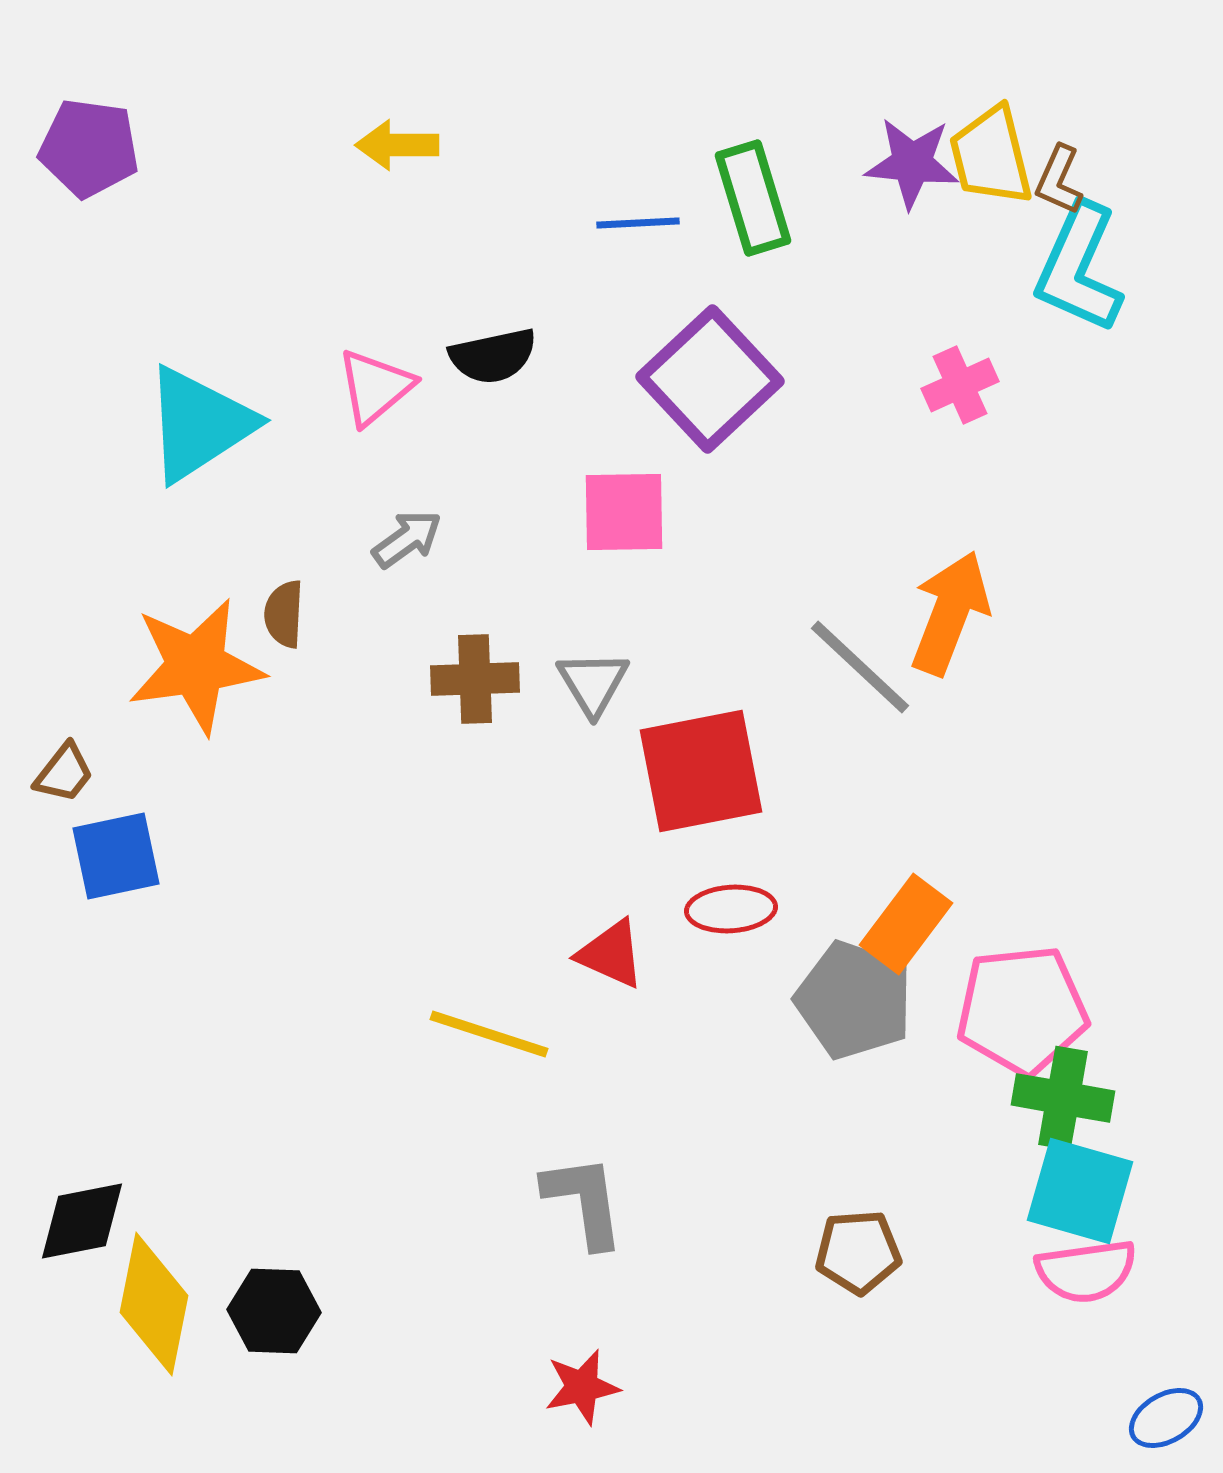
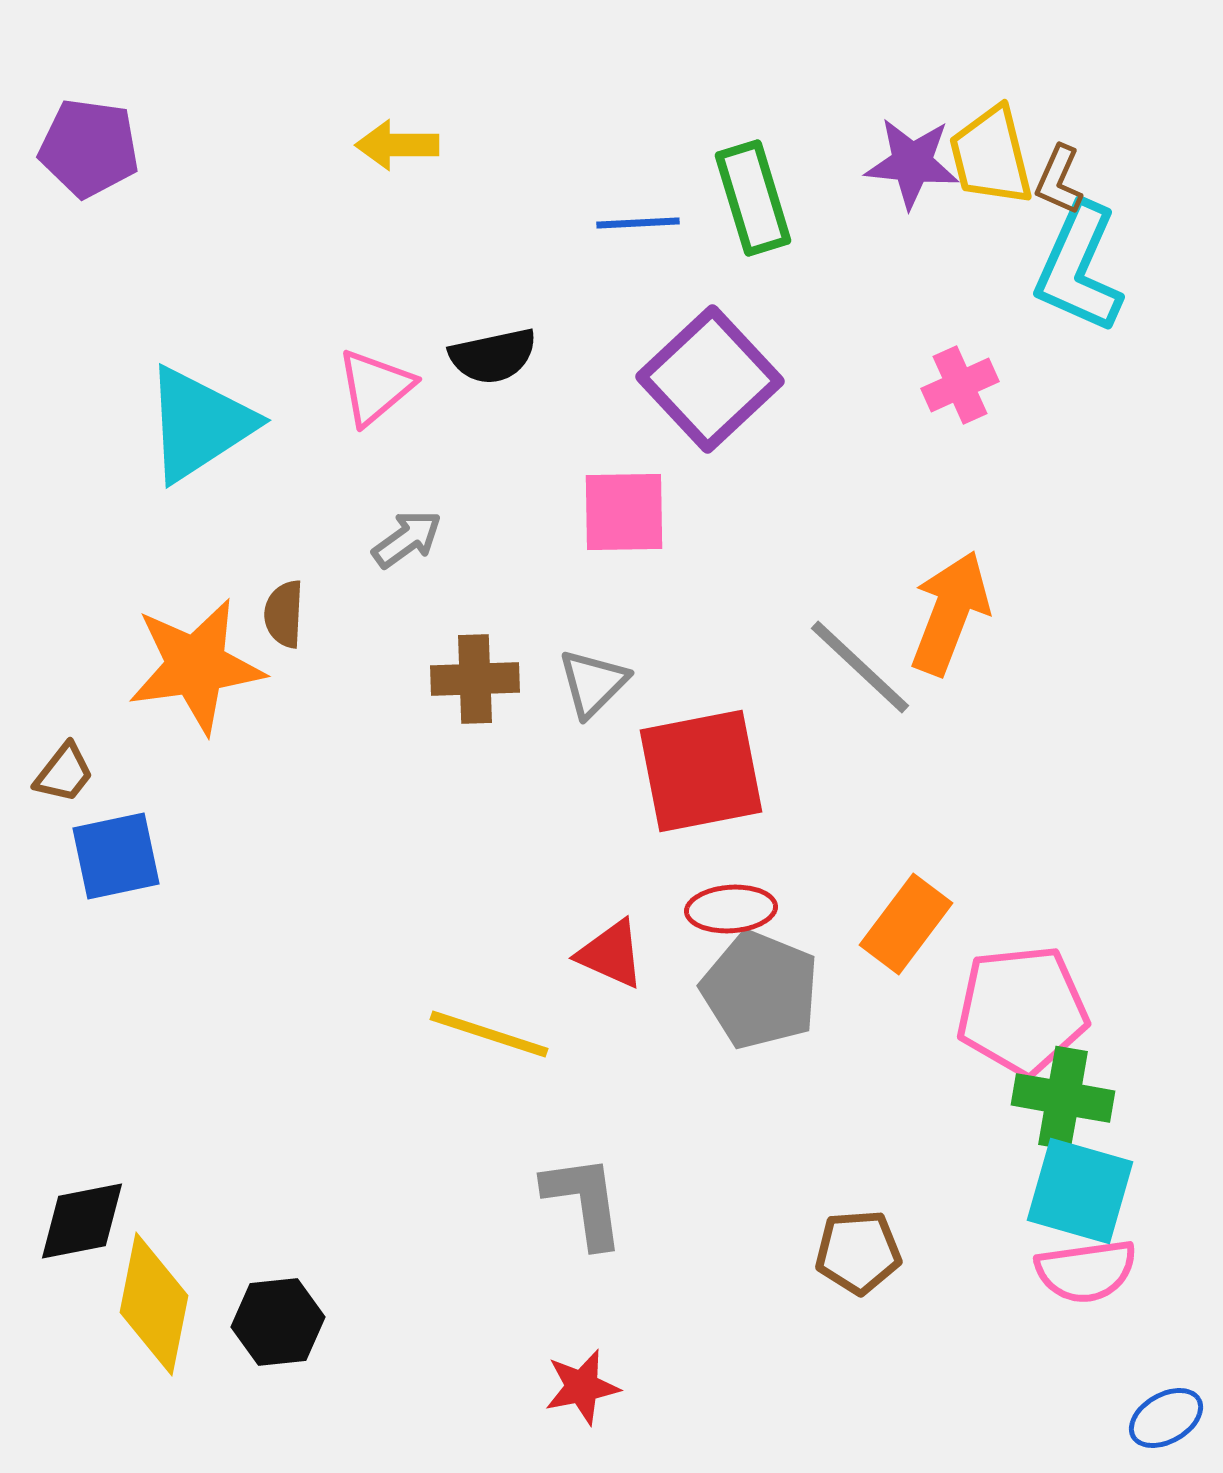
gray triangle: rotated 16 degrees clockwise
gray pentagon: moved 94 px left, 10 px up; rotated 3 degrees clockwise
black hexagon: moved 4 px right, 11 px down; rotated 8 degrees counterclockwise
